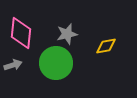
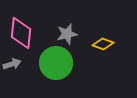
yellow diamond: moved 3 px left, 2 px up; rotated 30 degrees clockwise
gray arrow: moved 1 px left, 1 px up
